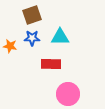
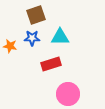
brown square: moved 4 px right
red rectangle: rotated 18 degrees counterclockwise
